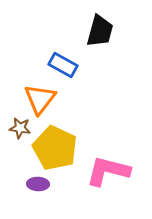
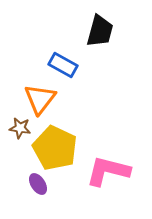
purple ellipse: rotated 55 degrees clockwise
